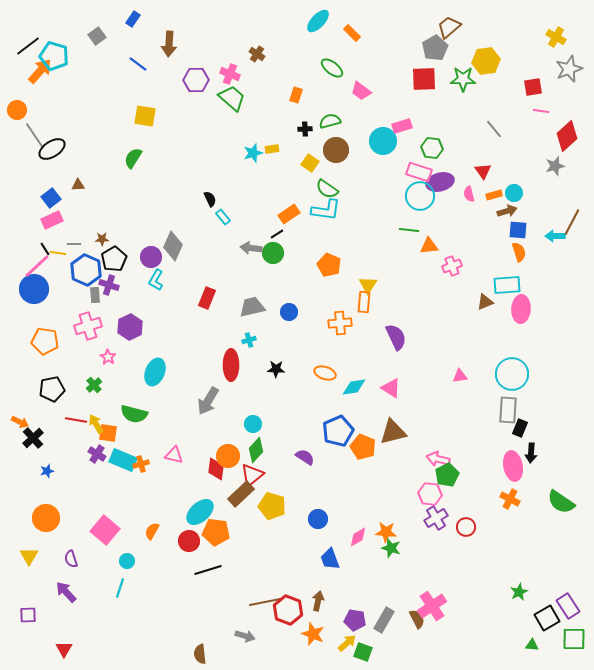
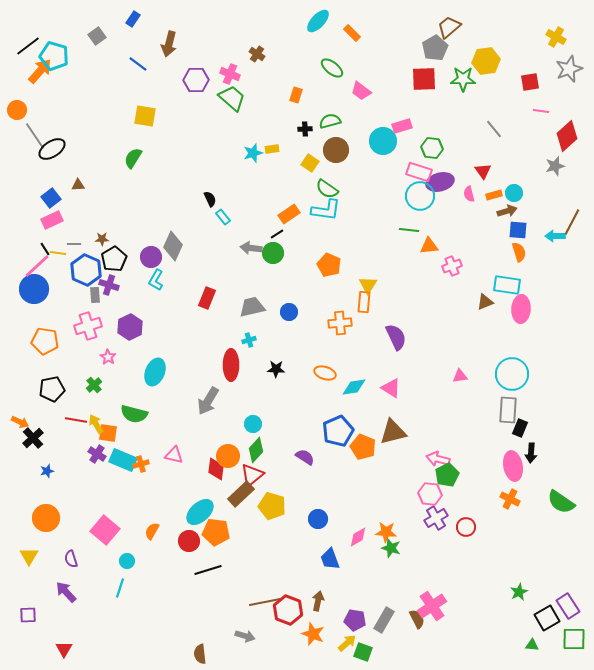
brown arrow at (169, 44): rotated 10 degrees clockwise
red square at (533, 87): moved 3 px left, 5 px up
cyan rectangle at (507, 285): rotated 12 degrees clockwise
